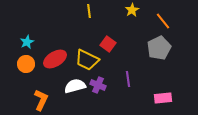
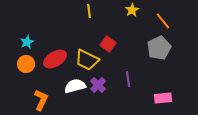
purple cross: rotated 21 degrees clockwise
